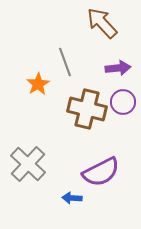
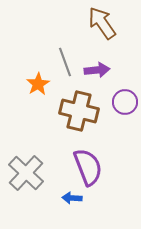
brown arrow: rotated 8 degrees clockwise
purple arrow: moved 21 px left, 2 px down
purple circle: moved 2 px right
brown cross: moved 8 px left, 2 px down
gray cross: moved 2 px left, 9 px down
purple semicircle: moved 13 px left, 5 px up; rotated 84 degrees counterclockwise
